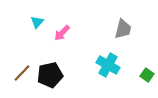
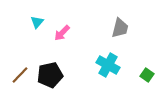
gray trapezoid: moved 3 px left, 1 px up
brown line: moved 2 px left, 2 px down
